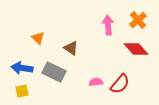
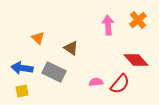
red diamond: moved 11 px down
